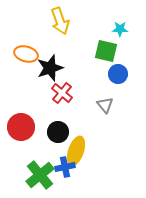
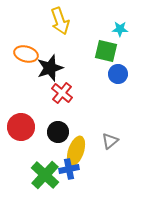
gray triangle: moved 5 px right, 36 px down; rotated 30 degrees clockwise
blue cross: moved 4 px right, 2 px down
green cross: moved 5 px right; rotated 8 degrees counterclockwise
